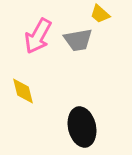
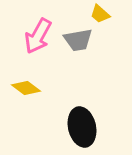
yellow diamond: moved 3 px right, 3 px up; rotated 40 degrees counterclockwise
